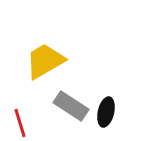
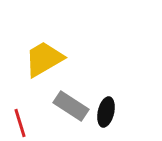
yellow trapezoid: moved 1 px left, 2 px up
